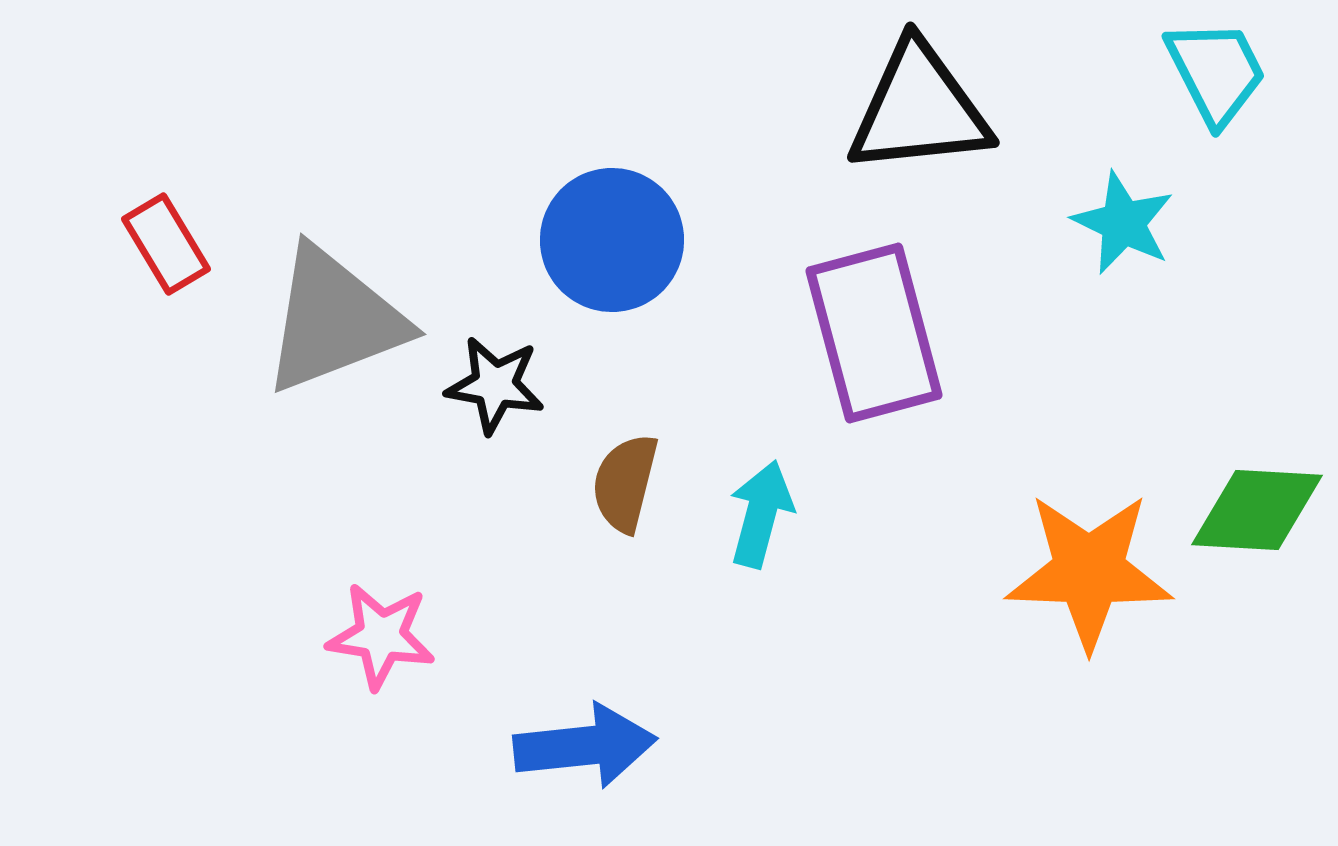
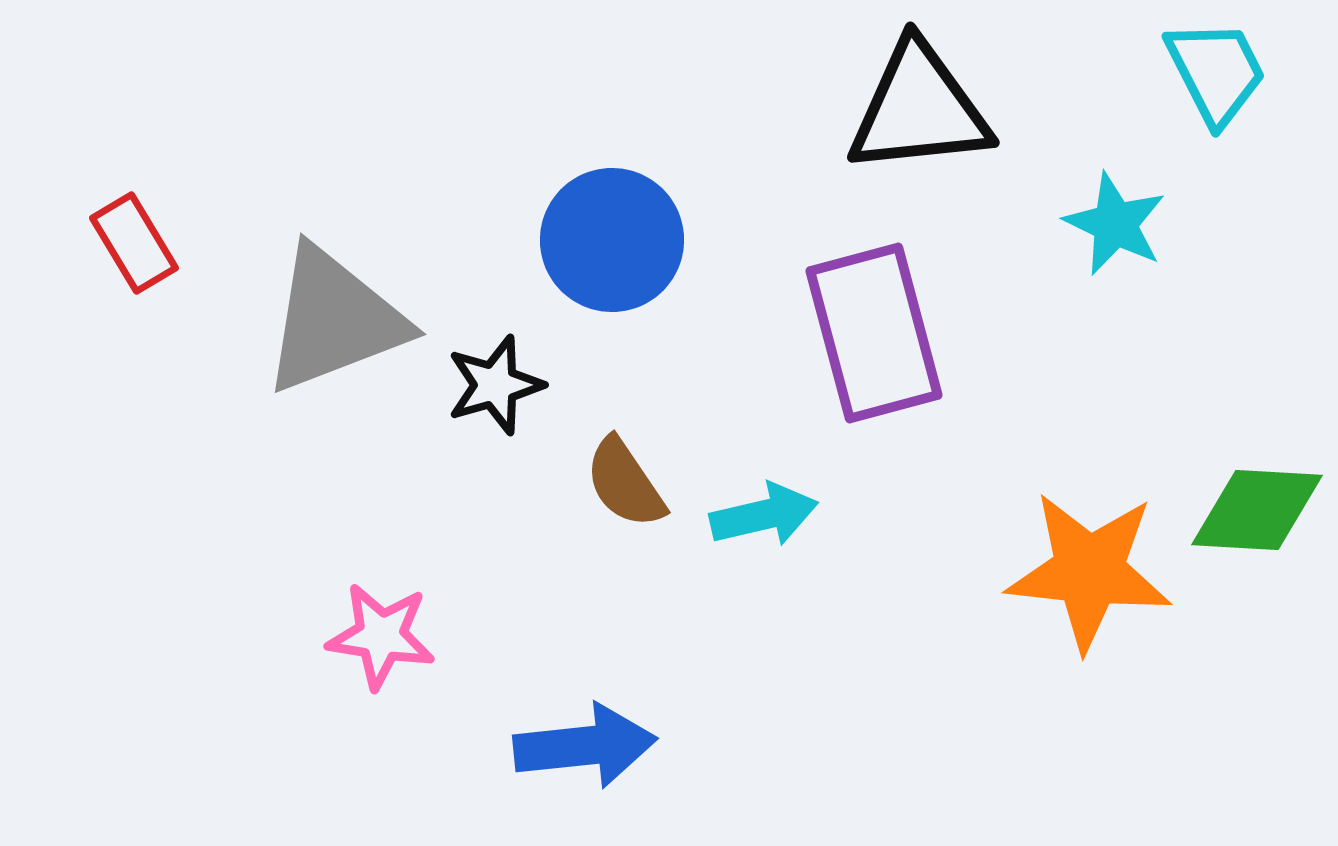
cyan star: moved 8 px left, 1 px down
red rectangle: moved 32 px left, 1 px up
black star: rotated 26 degrees counterclockwise
brown semicircle: rotated 48 degrees counterclockwise
cyan arrow: moved 3 px right, 1 px down; rotated 62 degrees clockwise
orange star: rotated 4 degrees clockwise
